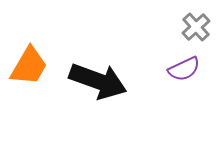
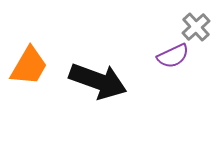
purple semicircle: moved 11 px left, 13 px up
